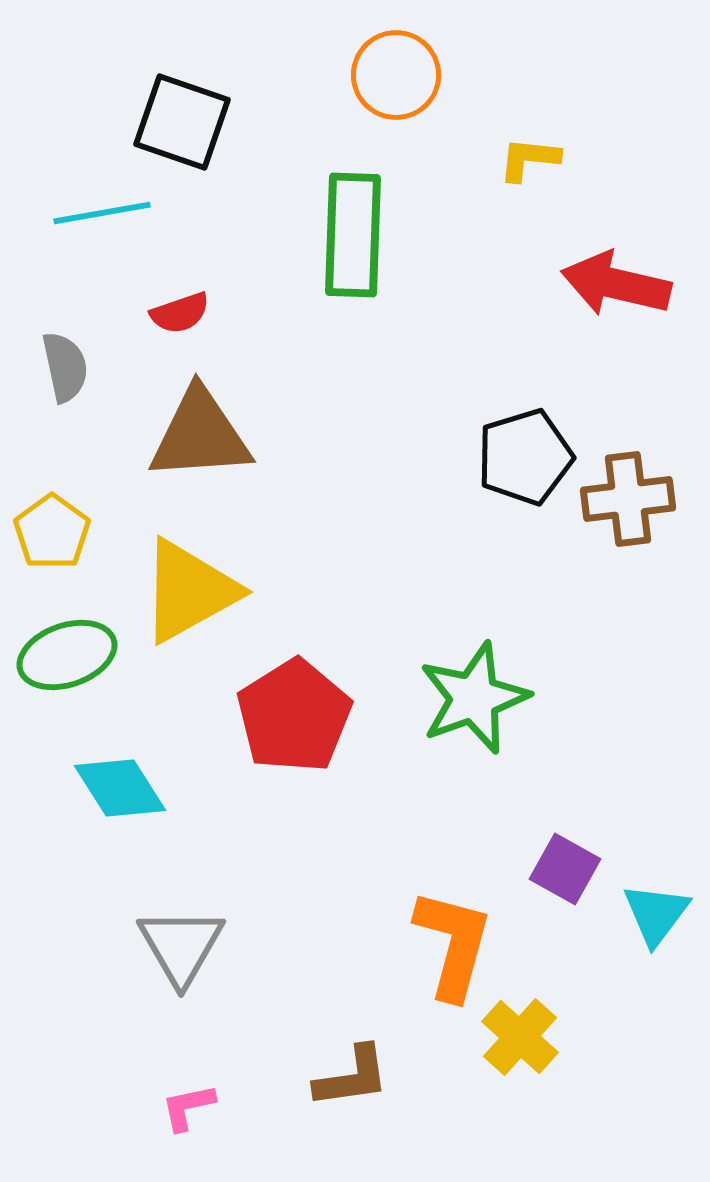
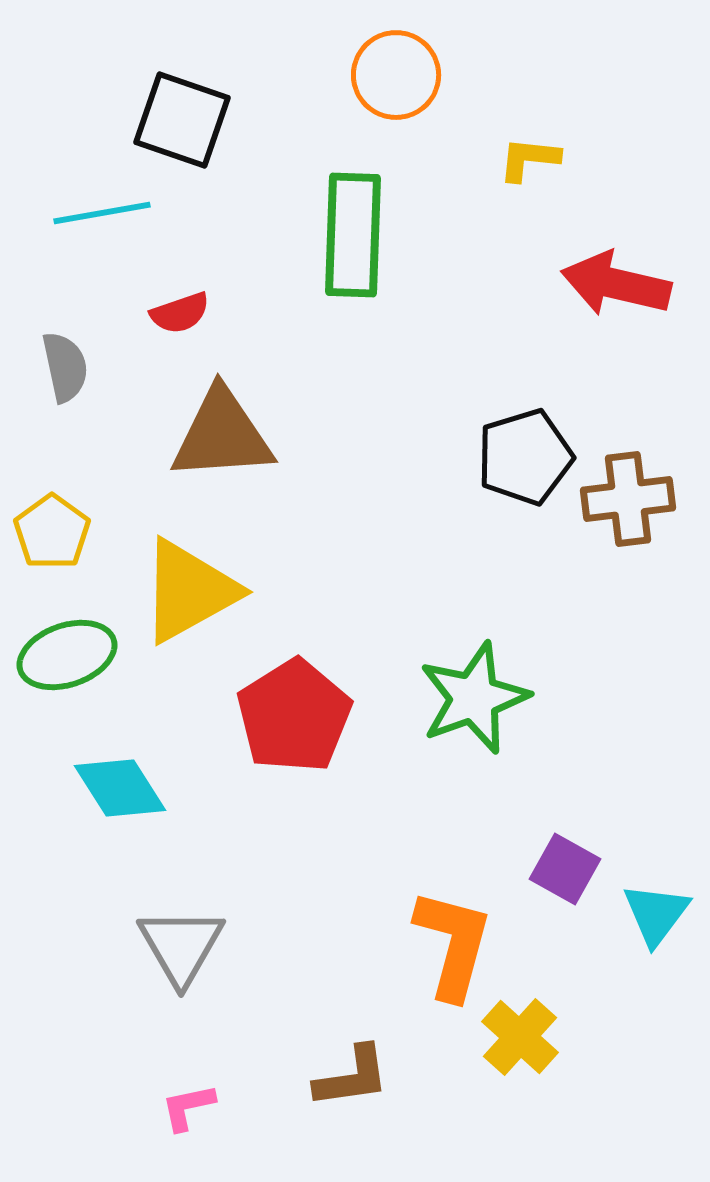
black square: moved 2 px up
brown triangle: moved 22 px right
